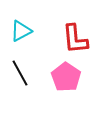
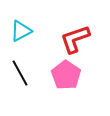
red L-shape: rotated 76 degrees clockwise
pink pentagon: moved 2 px up
